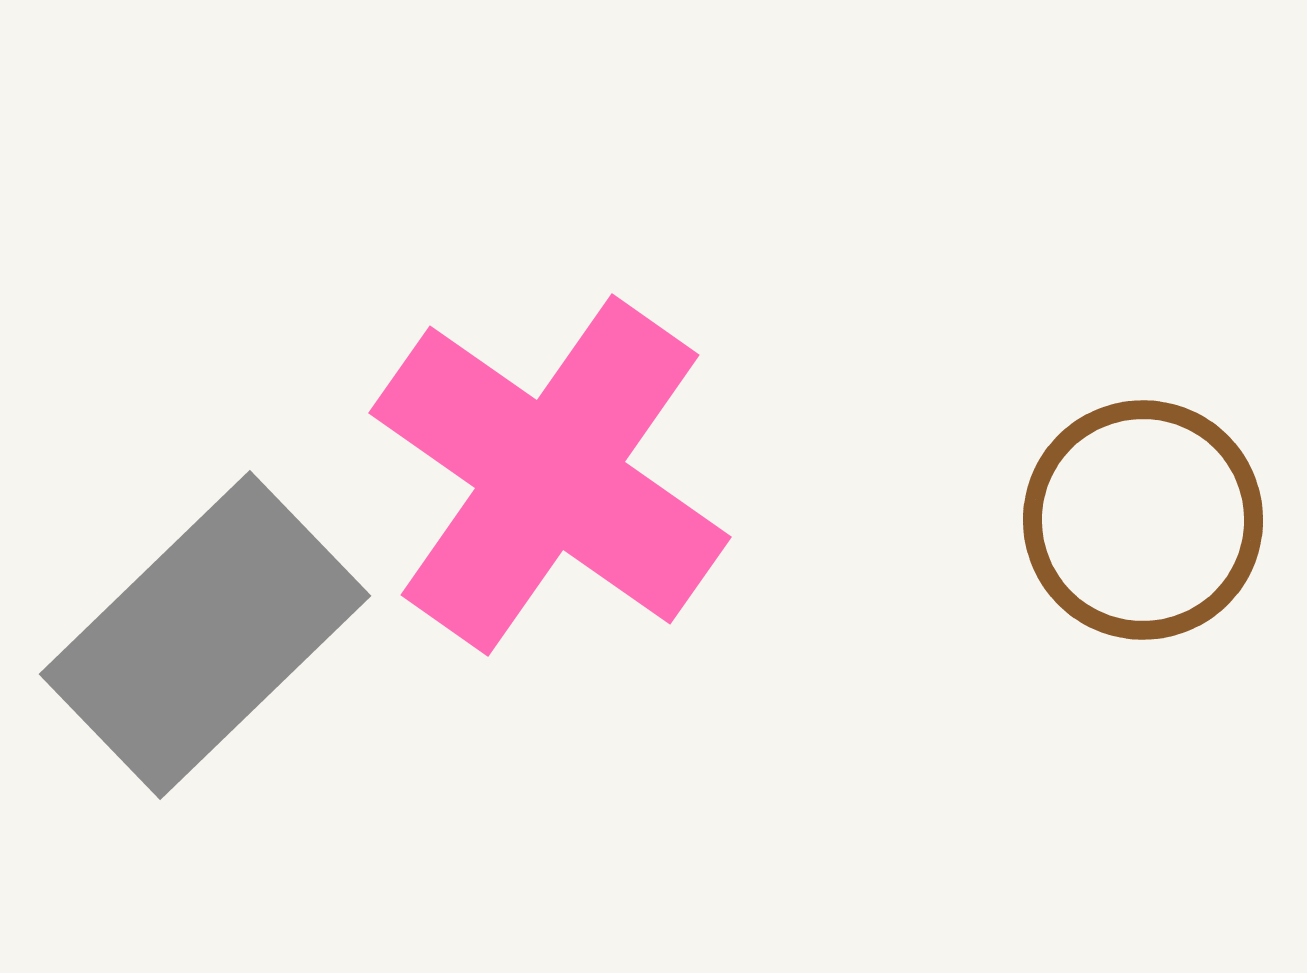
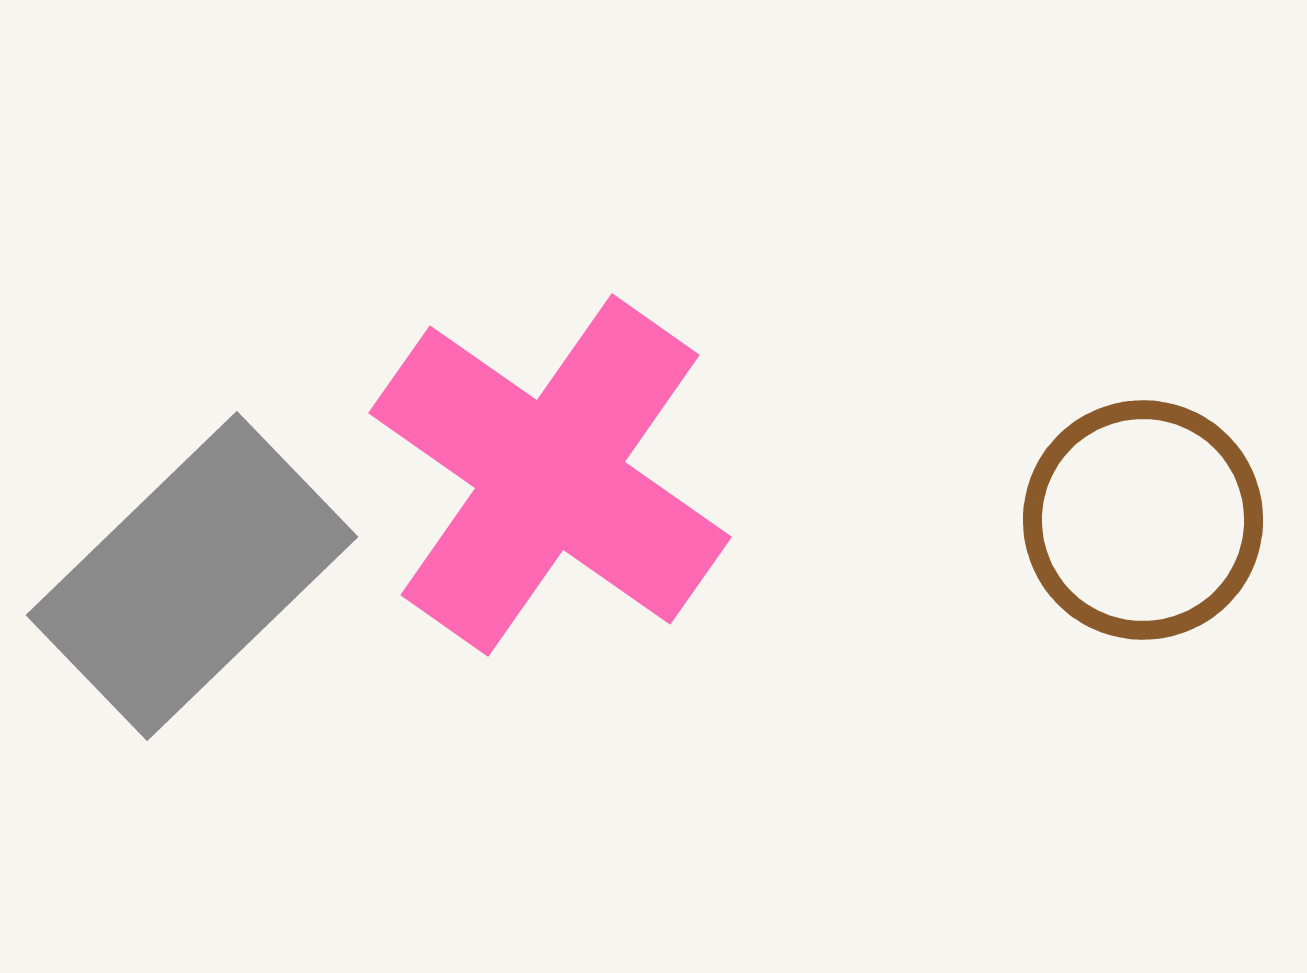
gray rectangle: moved 13 px left, 59 px up
